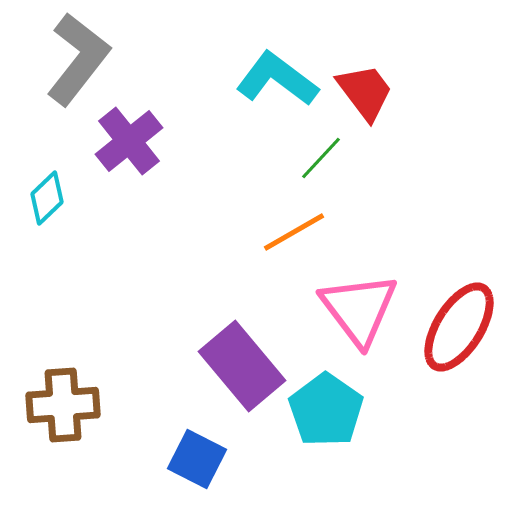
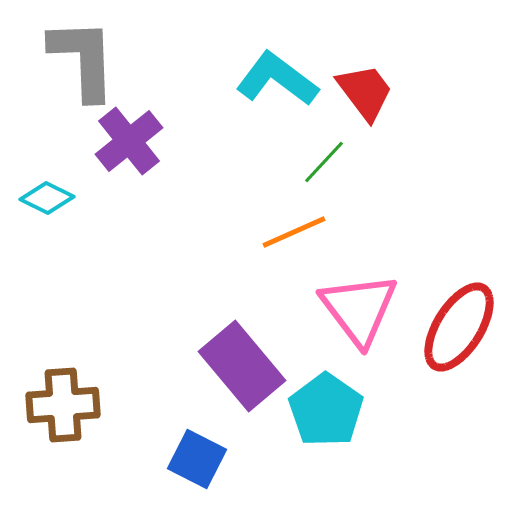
gray L-shape: moved 5 px right; rotated 40 degrees counterclockwise
green line: moved 3 px right, 4 px down
cyan diamond: rotated 70 degrees clockwise
orange line: rotated 6 degrees clockwise
